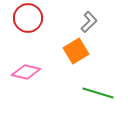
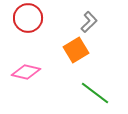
orange square: moved 1 px up
green line: moved 3 px left; rotated 20 degrees clockwise
